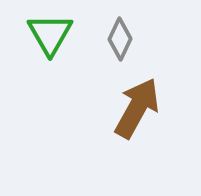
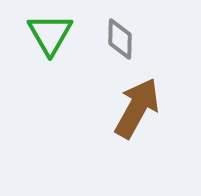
gray diamond: rotated 24 degrees counterclockwise
